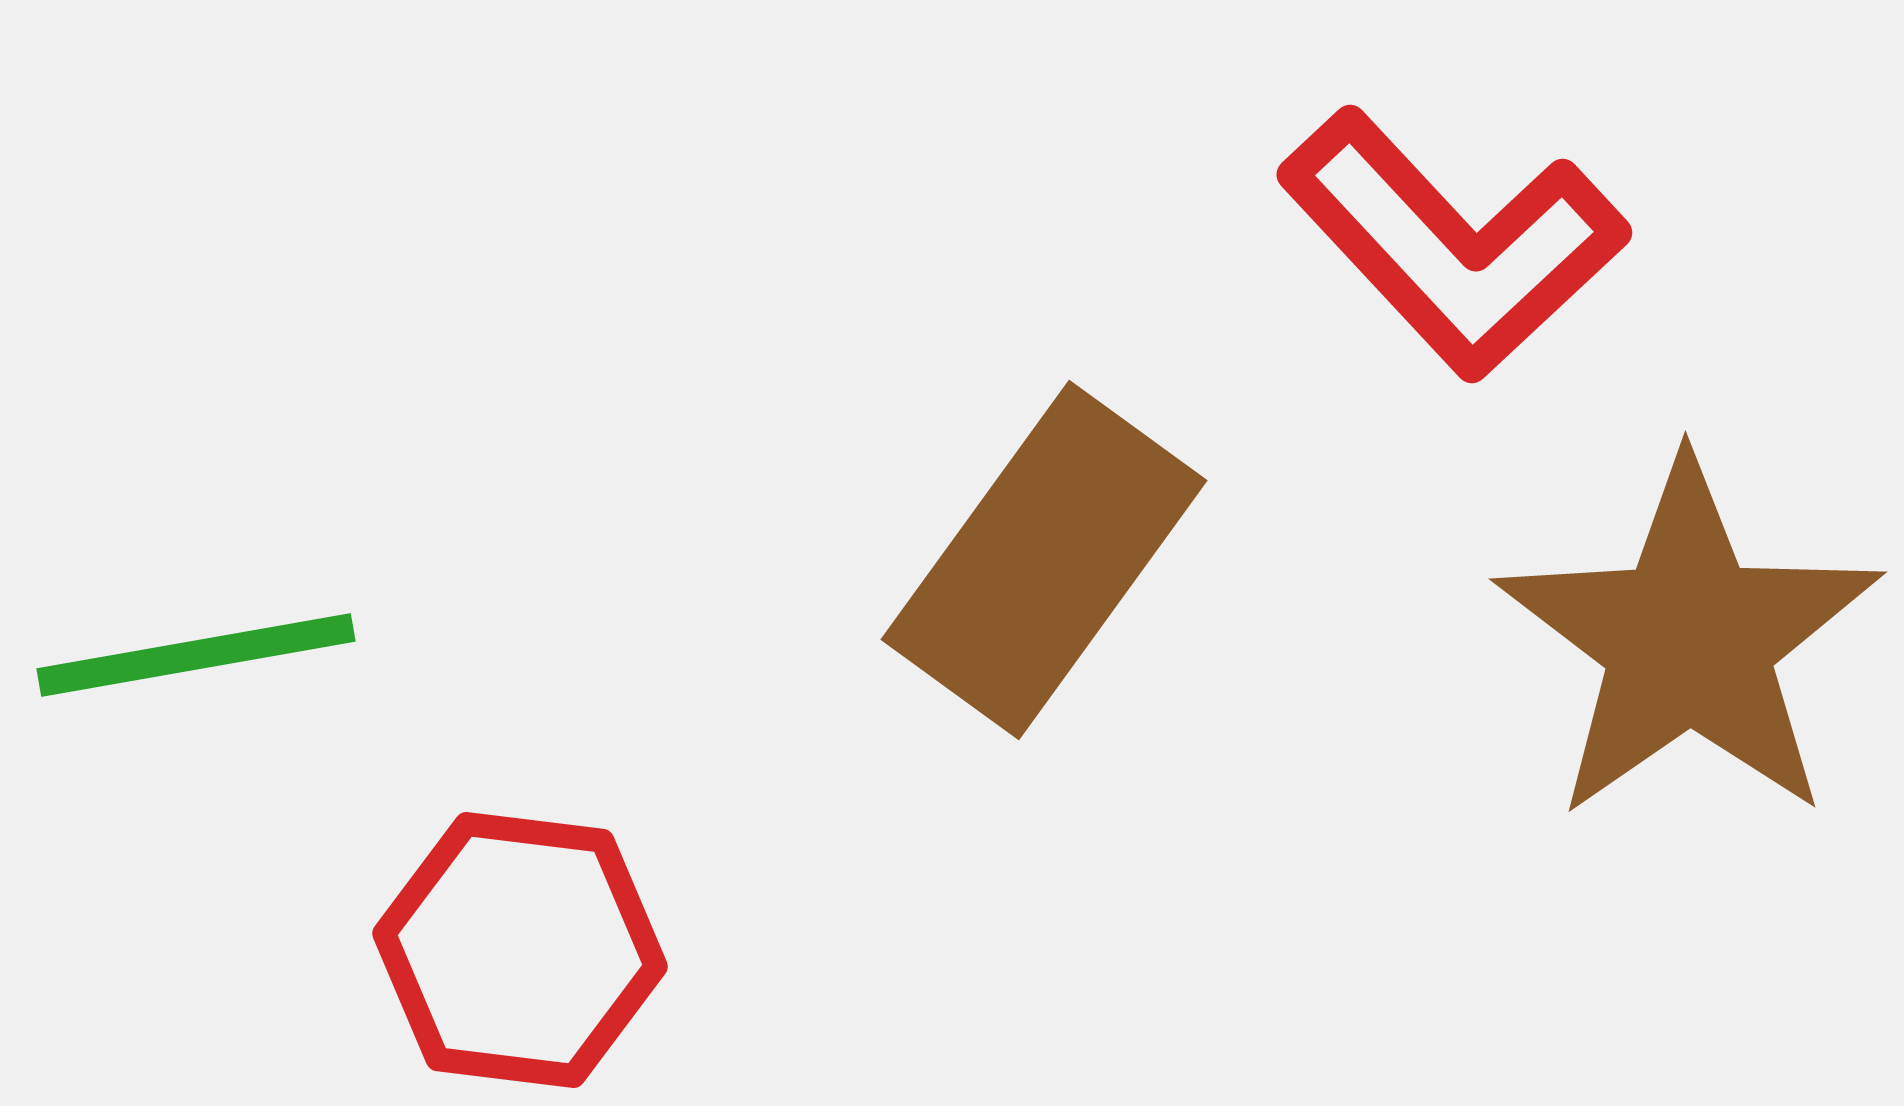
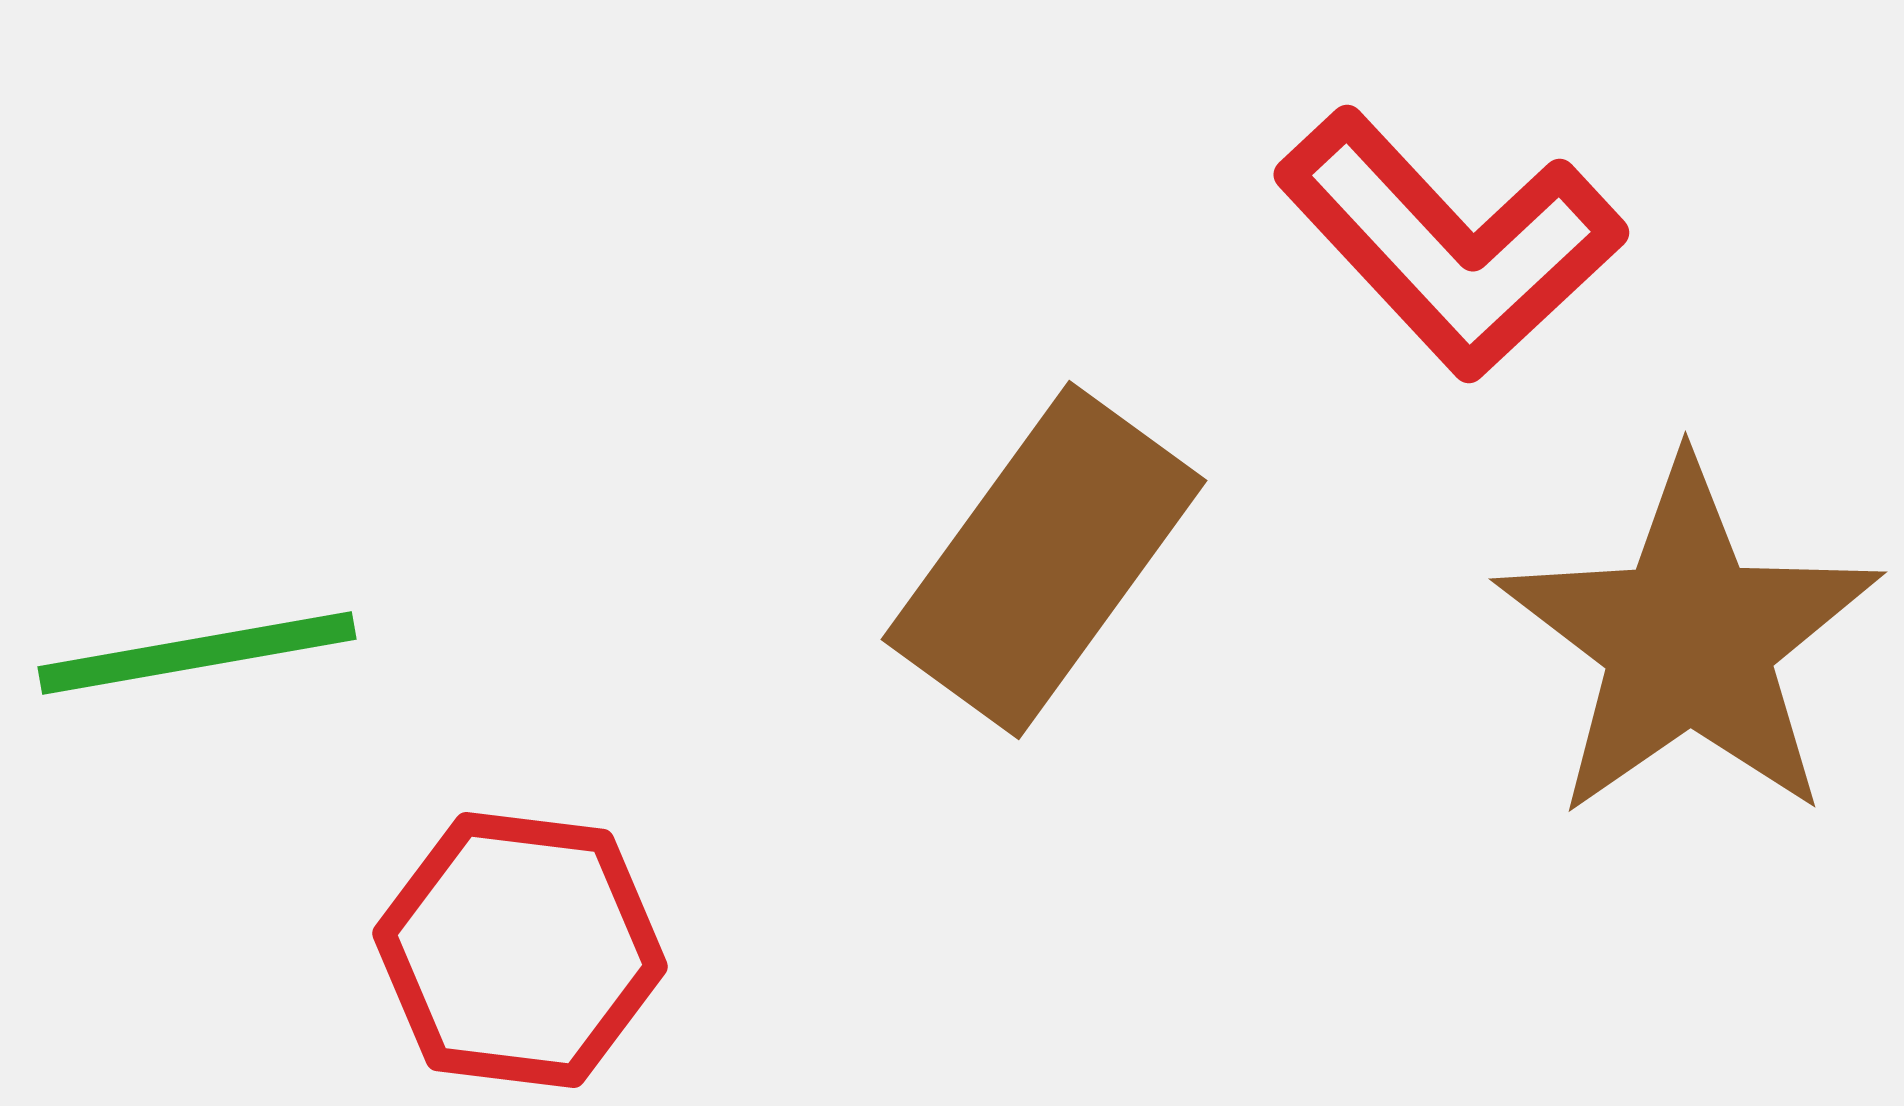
red L-shape: moved 3 px left
green line: moved 1 px right, 2 px up
